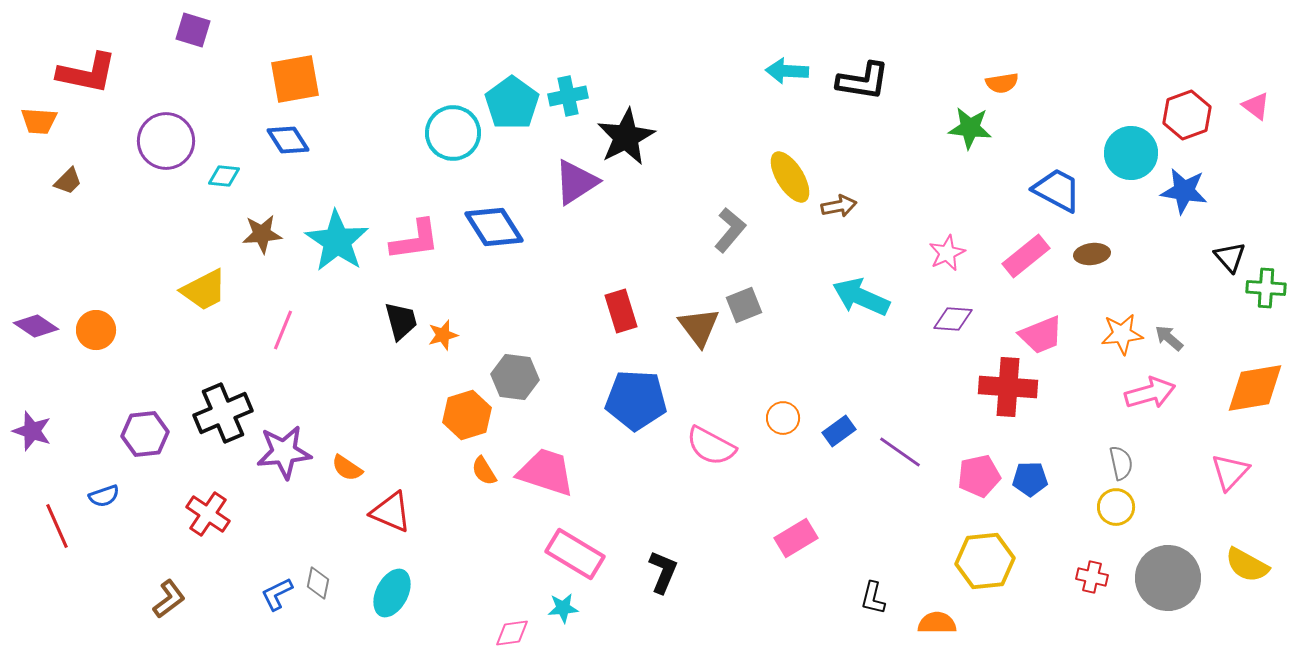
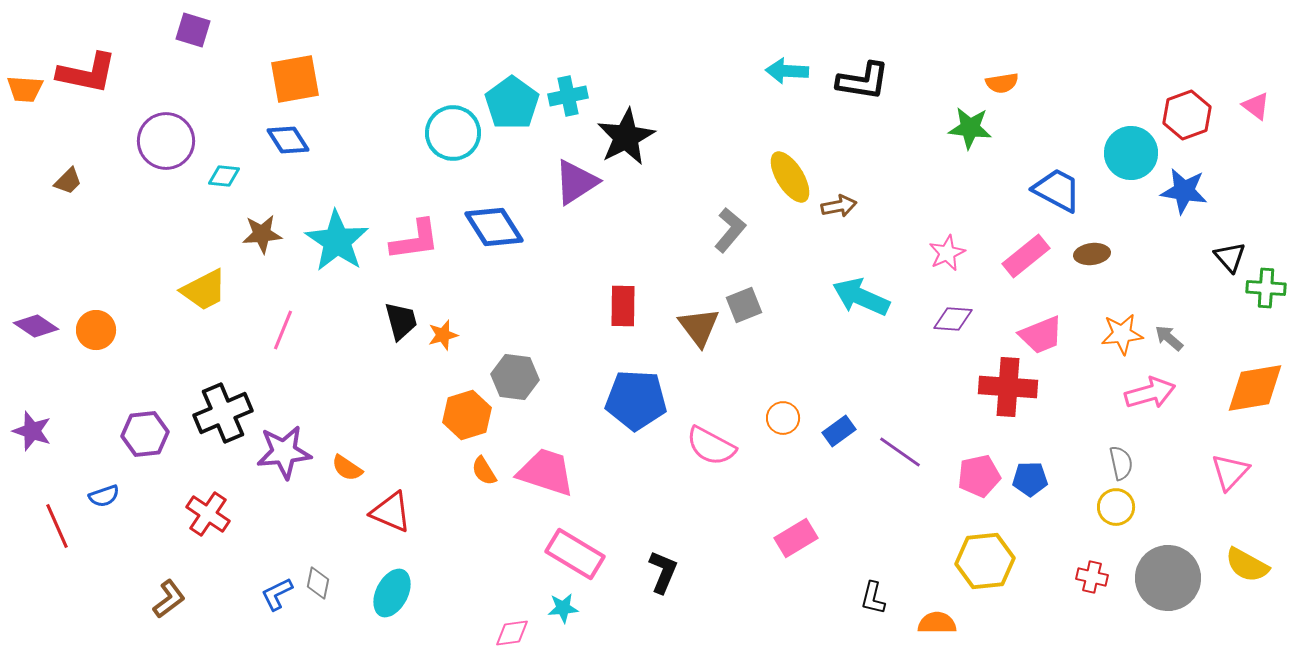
orange trapezoid at (39, 121): moved 14 px left, 32 px up
red rectangle at (621, 311): moved 2 px right, 5 px up; rotated 18 degrees clockwise
